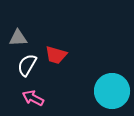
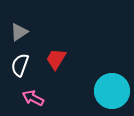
gray triangle: moved 1 px right, 6 px up; rotated 30 degrees counterclockwise
red trapezoid: moved 4 px down; rotated 105 degrees clockwise
white semicircle: moved 7 px left; rotated 10 degrees counterclockwise
